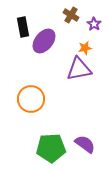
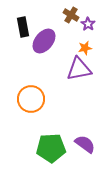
purple star: moved 6 px left
